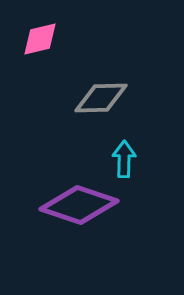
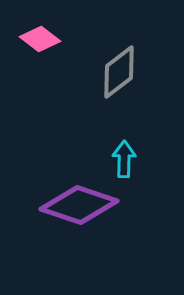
pink diamond: rotated 51 degrees clockwise
gray diamond: moved 18 px right, 26 px up; rotated 36 degrees counterclockwise
